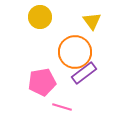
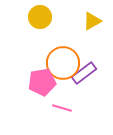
yellow triangle: rotated 36 degrees clockwise
orange circle: moved 12 px left, 11 px down
pink line: moved 1 px down
